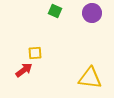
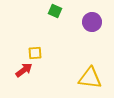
purple circle: moved 9 px down
